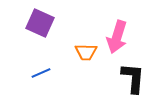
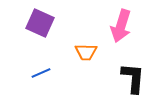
pink arrow: moved 4 px right, 11 px up
